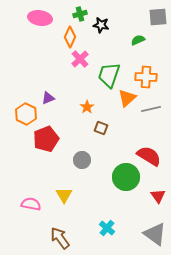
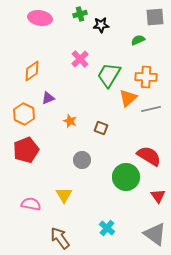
gray square: moved 3 px left
black star: rotated 14 degrees counterclockwise
orange diamond: moved 38 px left, 34 px down; rotated 30 degrees clockwise
green trapezoid: rotated 12 degrees clockwise
orange triangle: moved 1 px right
orange star: moved 17 px left, 14 px down; rotated 16 degrees counterclockwise
orange hexagon: moved 2 px left
red pentagon: moved 20 px left, 11 px down
